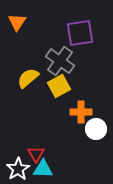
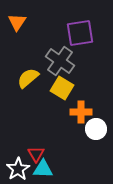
yellow square: moved 3 px right, 2 px down; rotated 30 degrees counterclockwise
